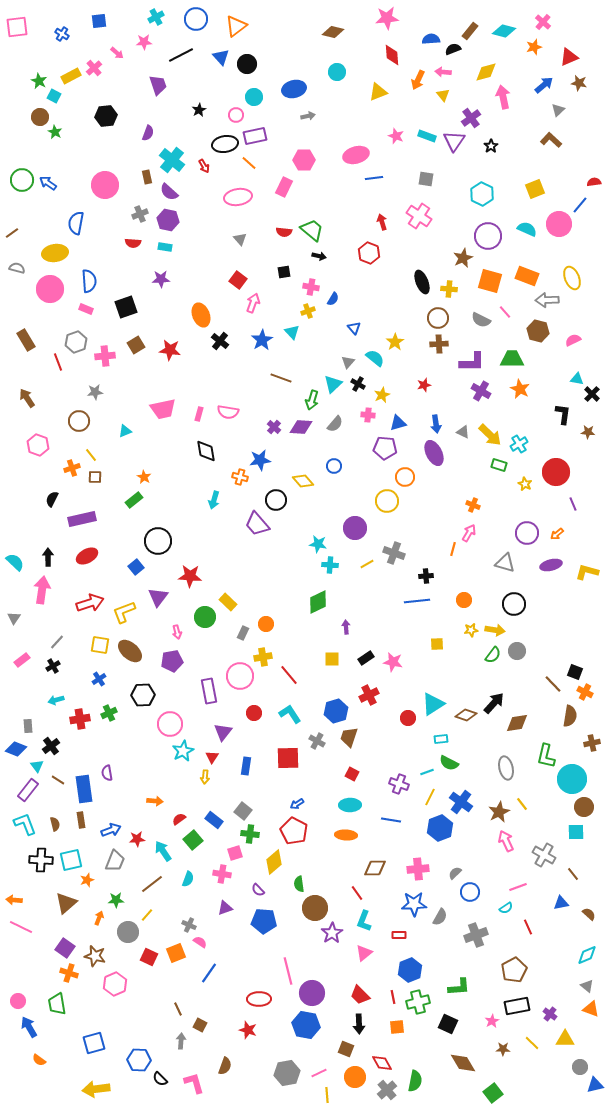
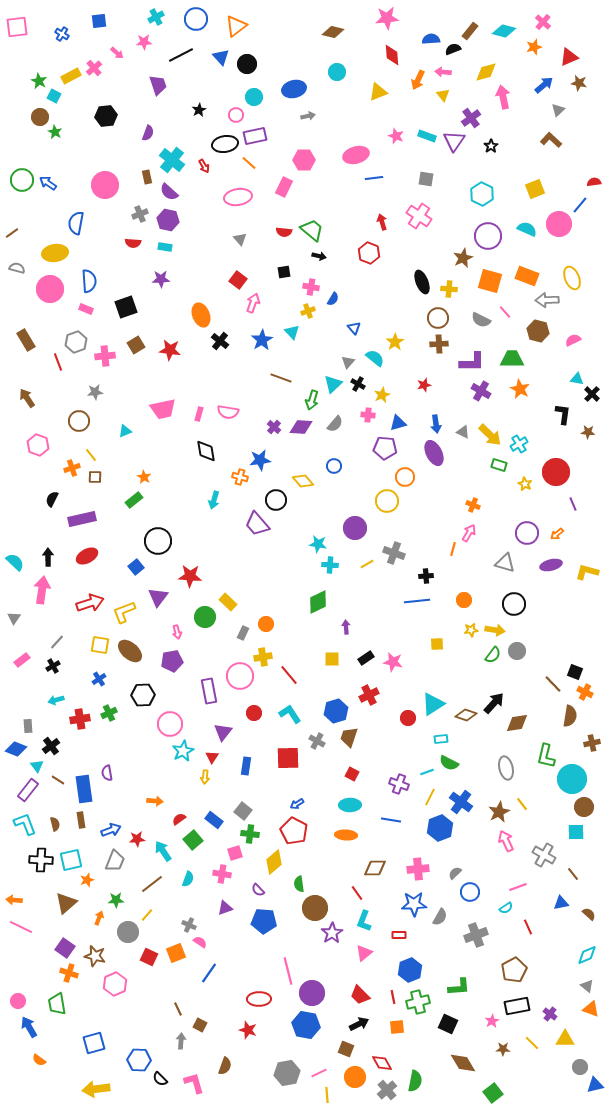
black arrow at (359, 1024): rotated 114 degrees counterclockwise
